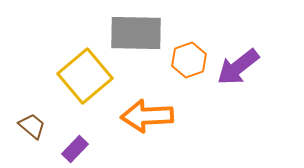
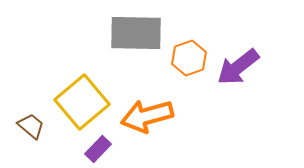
orange hexagon: moved 2 px up
yellow square: moved 3 px left, 26 px down
orange arrow: rotated 12 degrees counterclockwise
brown trapezoid: moved 1 px left
purple rectangle: moved 23 px right
